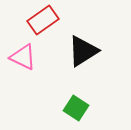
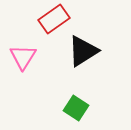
red rectangle: moved 11 px right, 1 px up
pink triangle: rotated 36 degrees clockwise
